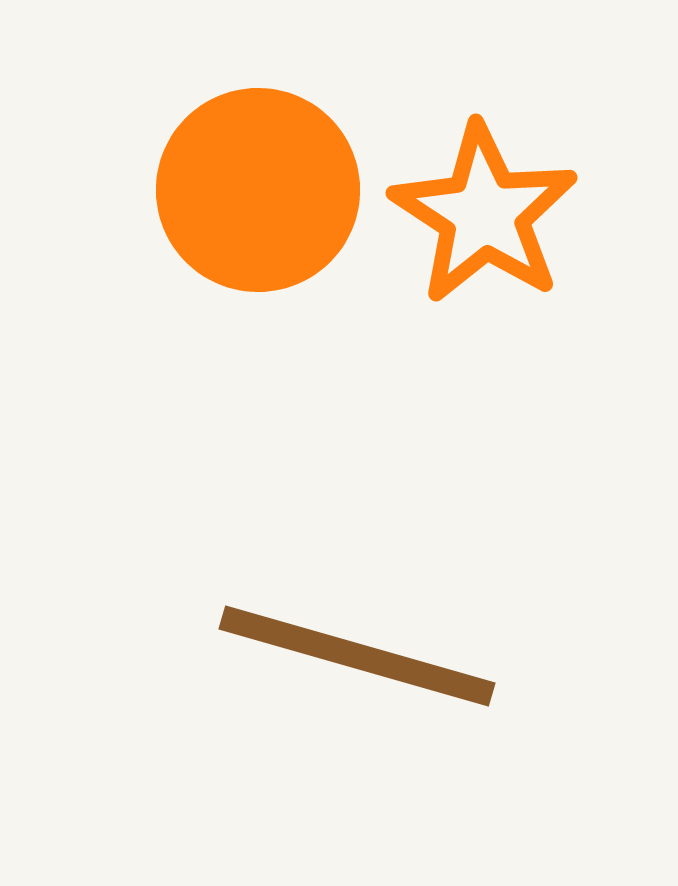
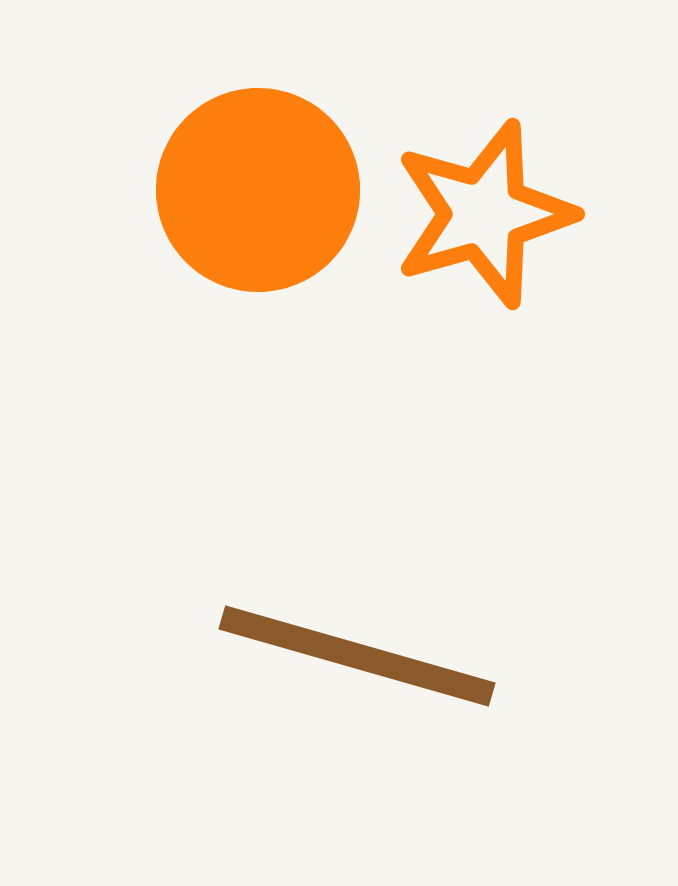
orange star: rotated 23 degrees clockwise
